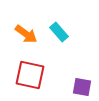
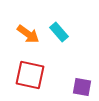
orange arrow: moved 2 px right
